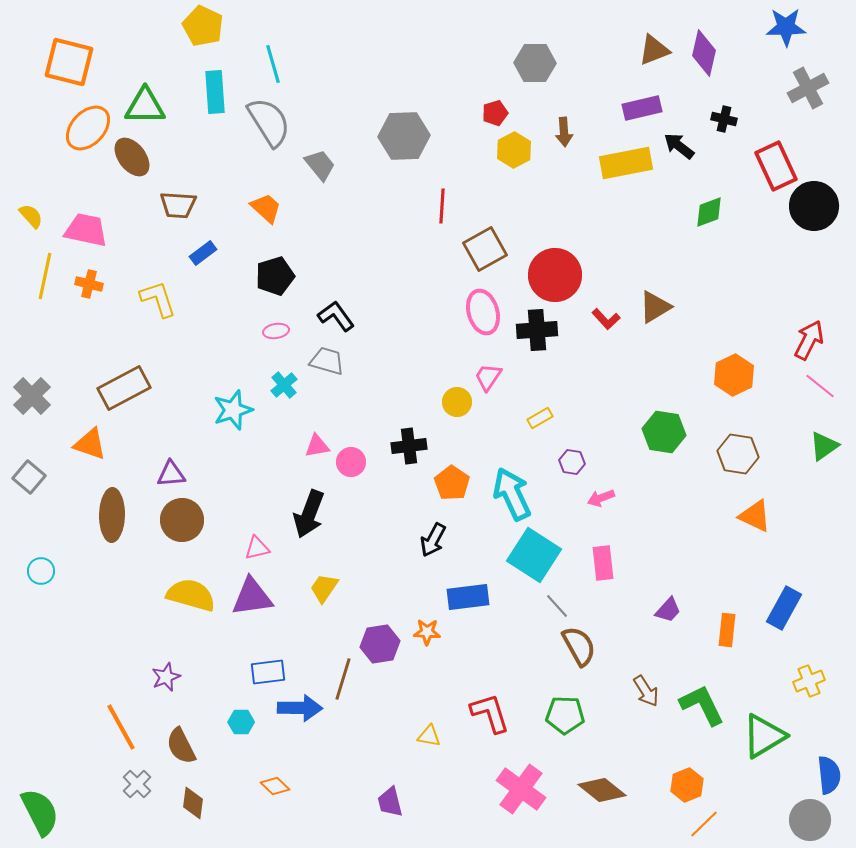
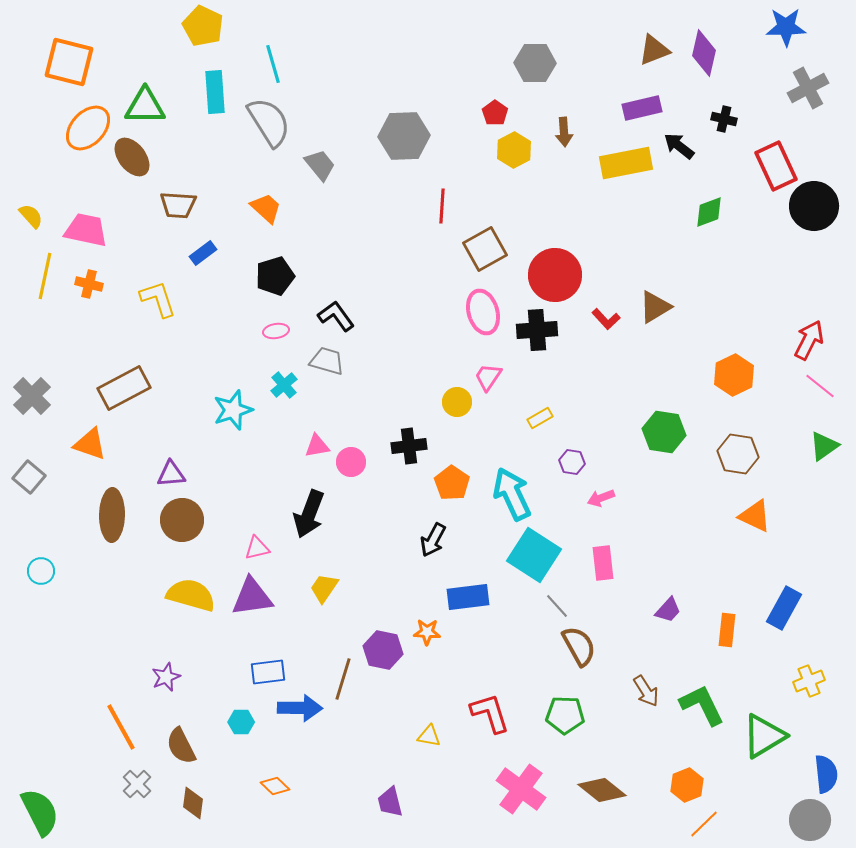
red pentagon at (495, 113): rotated 20 degrees counterclockwise
purple hexagon at (380, 644): moved 3 px right, 6 px down; rotated 21 degrees clockwise
blue semicircle at (829, 775): moved 3 px left, 1 px up
